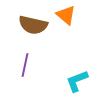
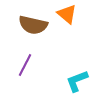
orange triangle: moved 1 px right, 1 px up
purple line: rotated 15 degrees clockwise
